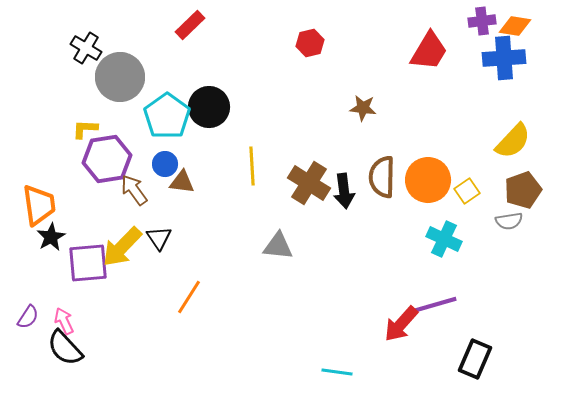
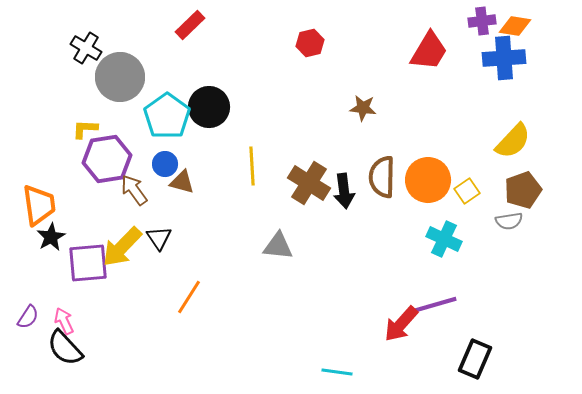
brown triangle: rotated 8 degrees clockwise
